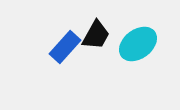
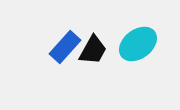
black trapezoid: moved 3 px left, 15 px down
